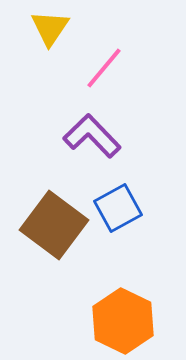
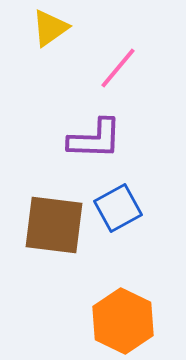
yellow triangle: rotated 21 degrees clockwise
pink line: moved 14 px right
purple L-shape: moved 3 px right, 3 px down; rotated 136 degrees clockwise
brown square: rotated 30 degrees counterclockwise
